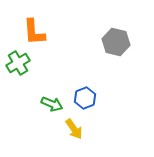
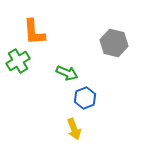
gray hexagon: moved 2 px left, 1 px down
green cross: moved 2 px up
green arrow: moved 15 px right, 31 px up
yellow arrow: rotated 15 degrees clockwise
